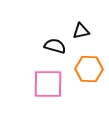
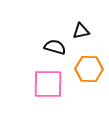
black semicircle: moved 1 px down
